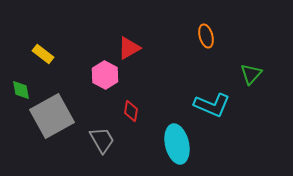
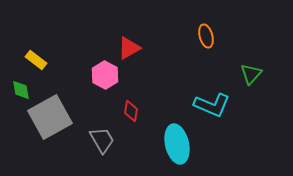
yellow rectangle: moved 7 px left, 6 px down
gray square: moved 2 px left, 1 px down
